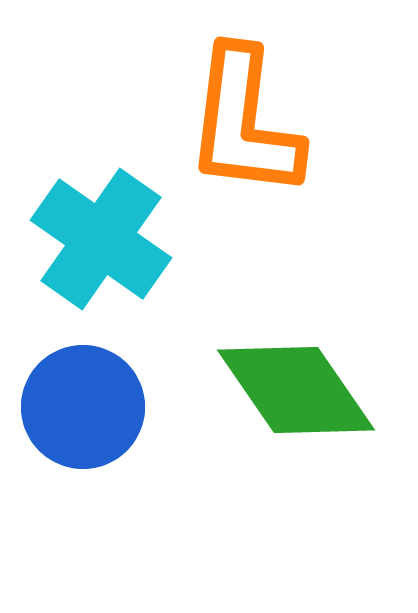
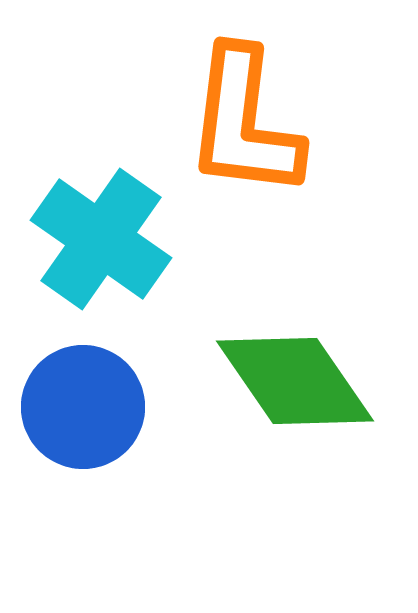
green diamond: moved 1 px left, 9 px up
